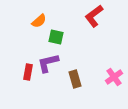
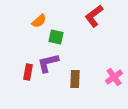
brown rectangle: rotated 18 degrees clockwise
